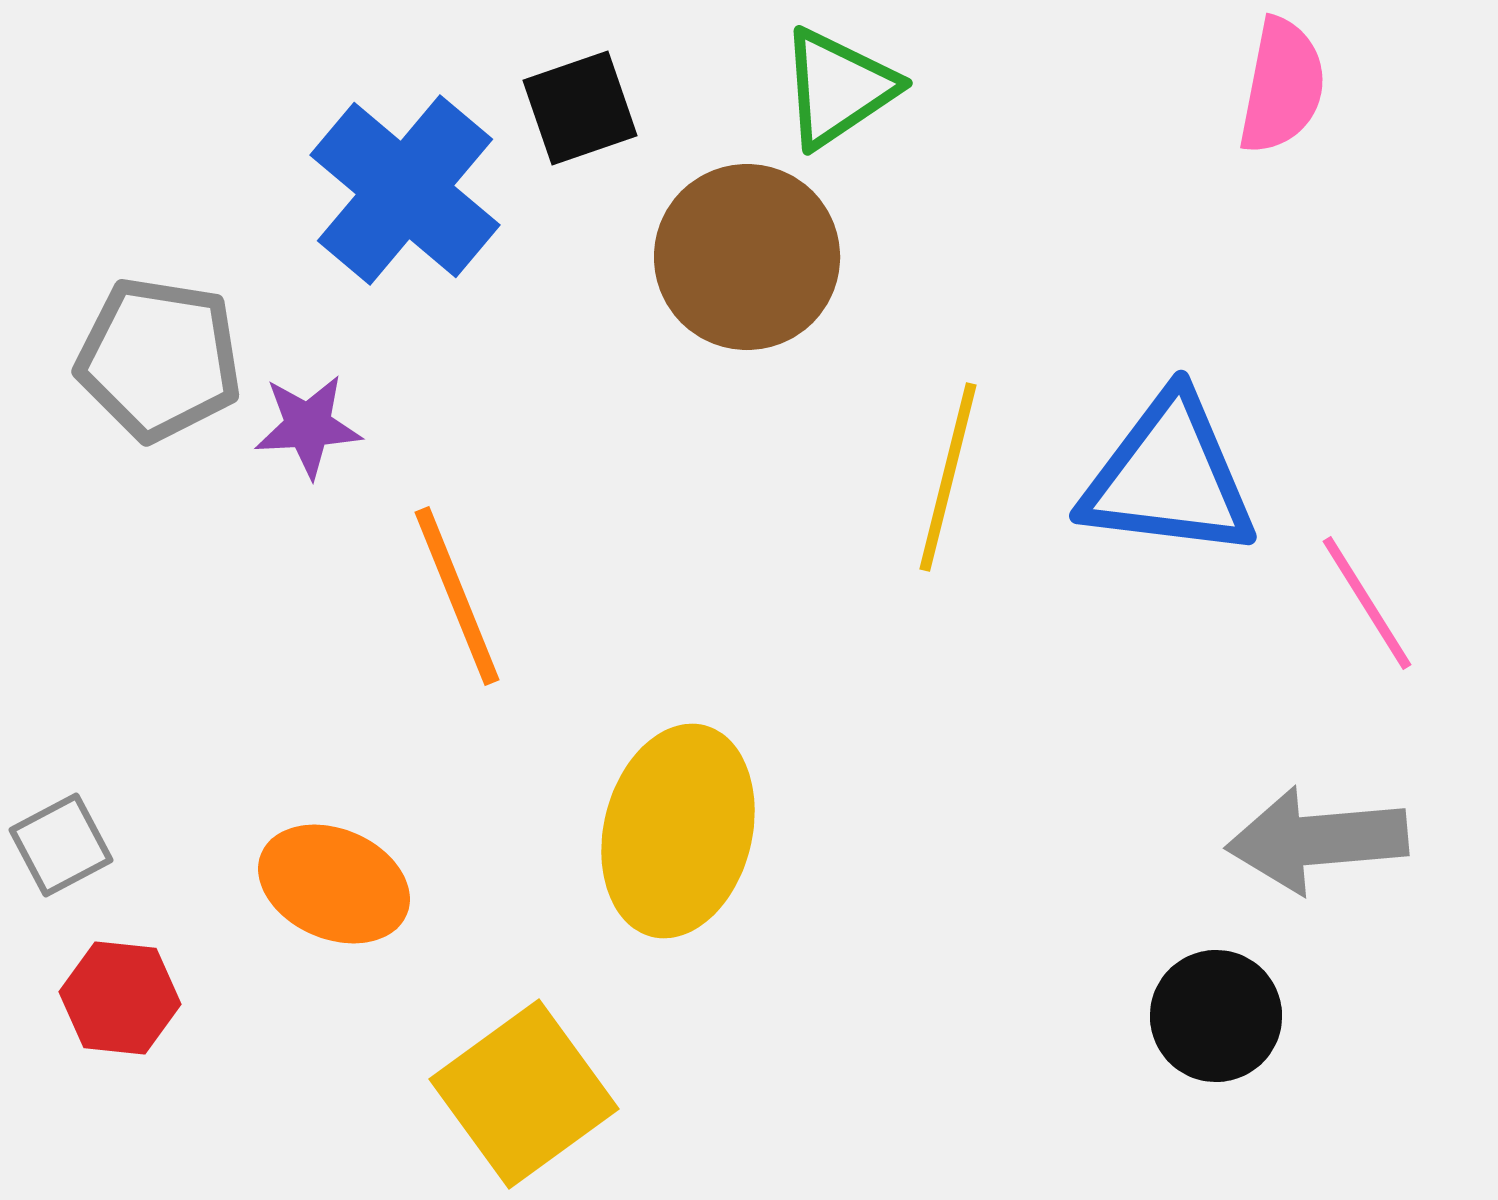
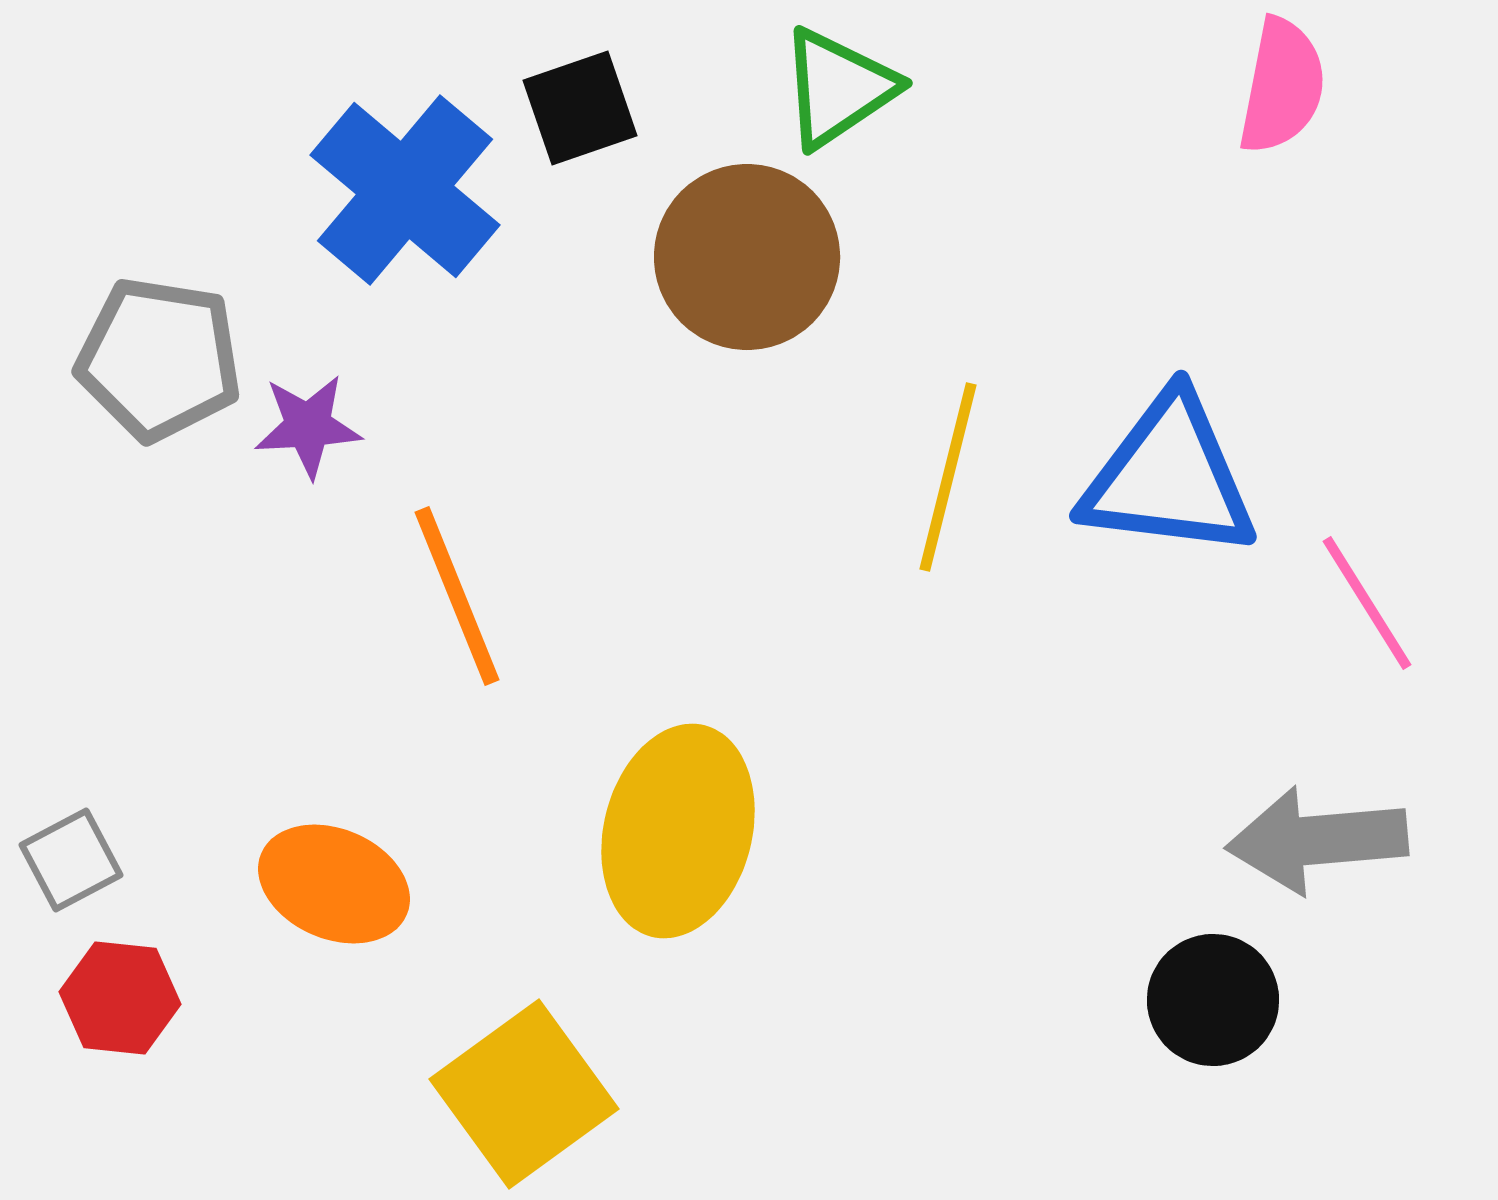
gray square: moved 10 px right, 15 px down
black circle: moved 3 px left, 16 px up
